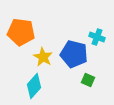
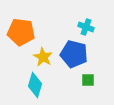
cyan cross: moved 11 px left, 10 px up
green square: rotated 24 degrees counterclockwise
cyan diamond: moved 1 px right, 1 px up; rotated 25 degrees counterclockwise
